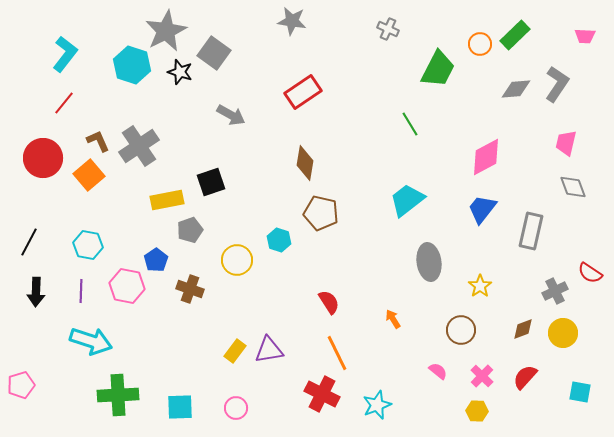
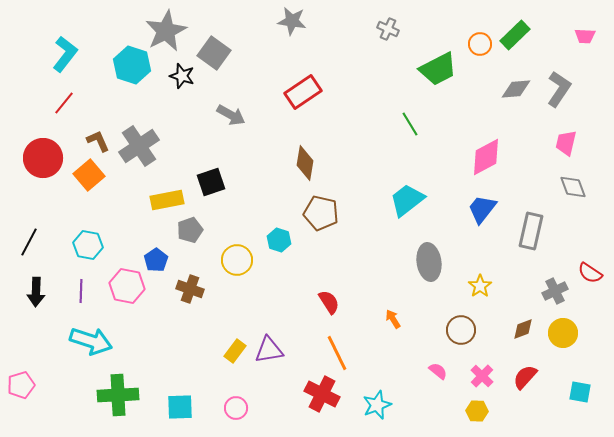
green trapezoid at (438, 69): rotated 36 degrees clockwise
black star at (180, 72): moved 2 px right, 4 px down
gray L-shape at (557, 84): moved 2 px right, 5 px down
